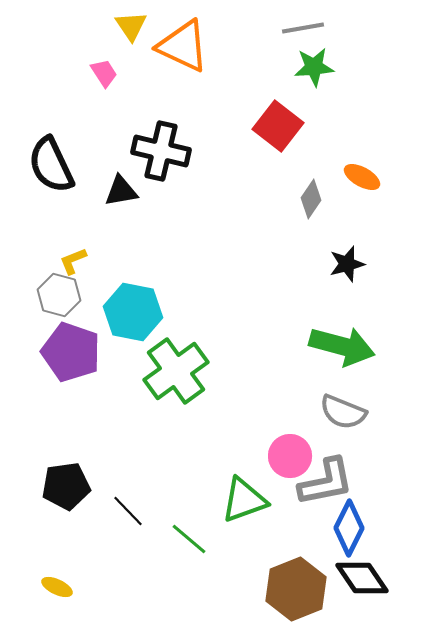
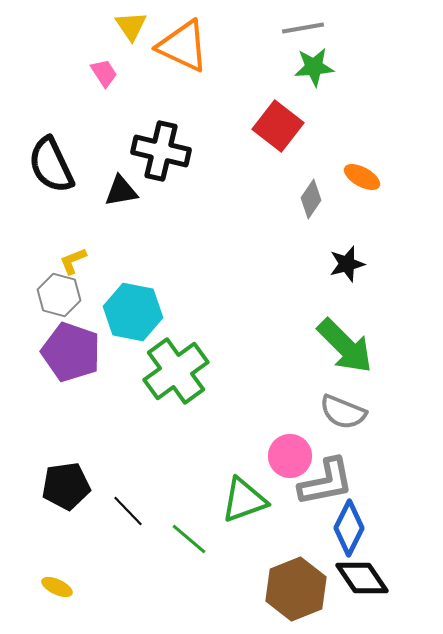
green arrow: moved 3 px right; rotated 30 degrees clockwise
